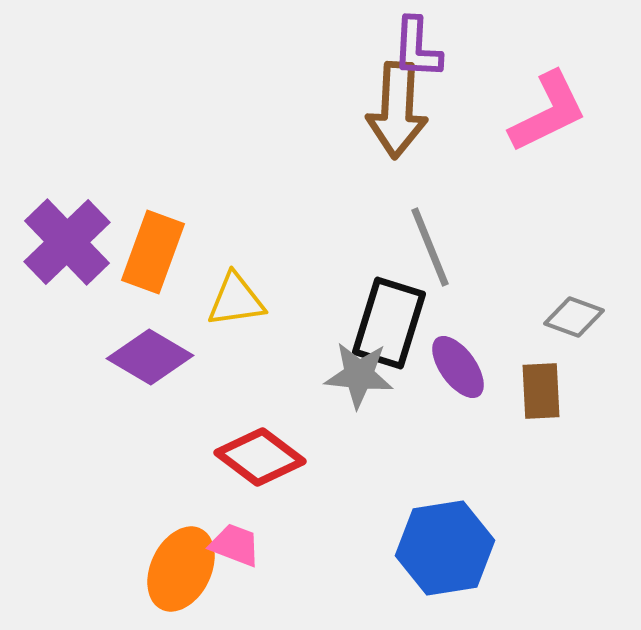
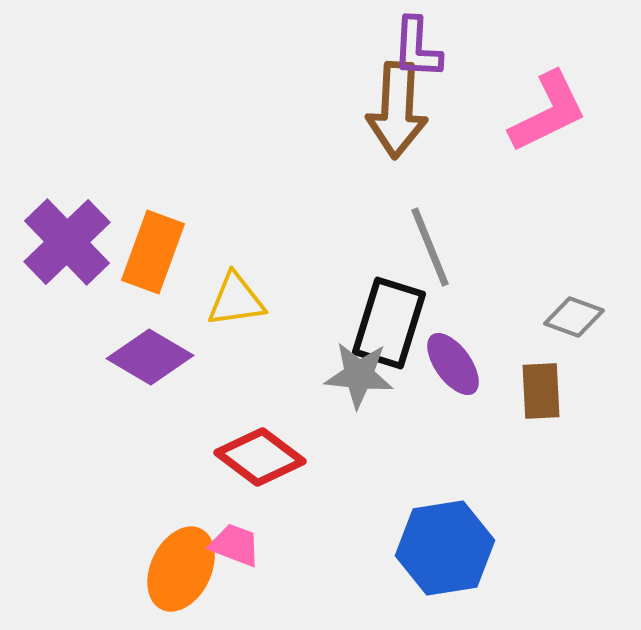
purple ellipse: moved 5 px left, 3 px up
